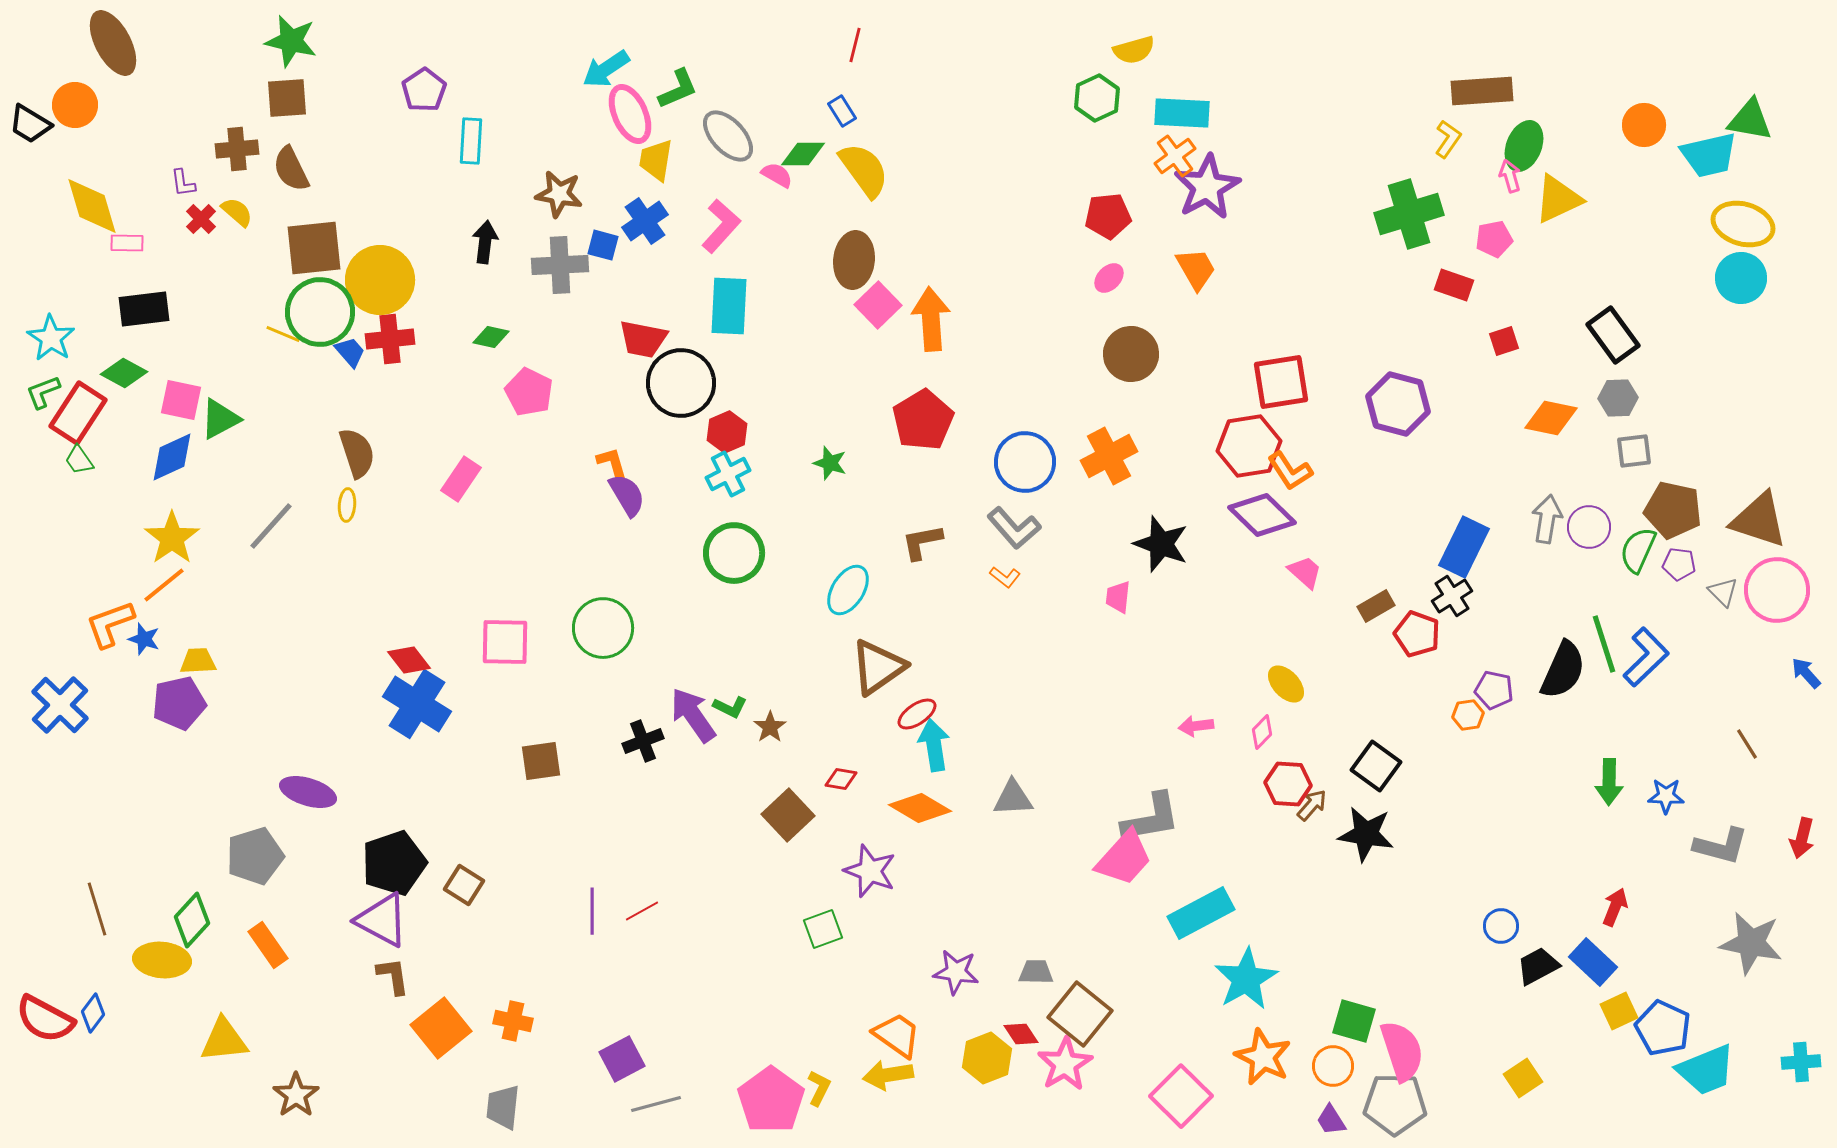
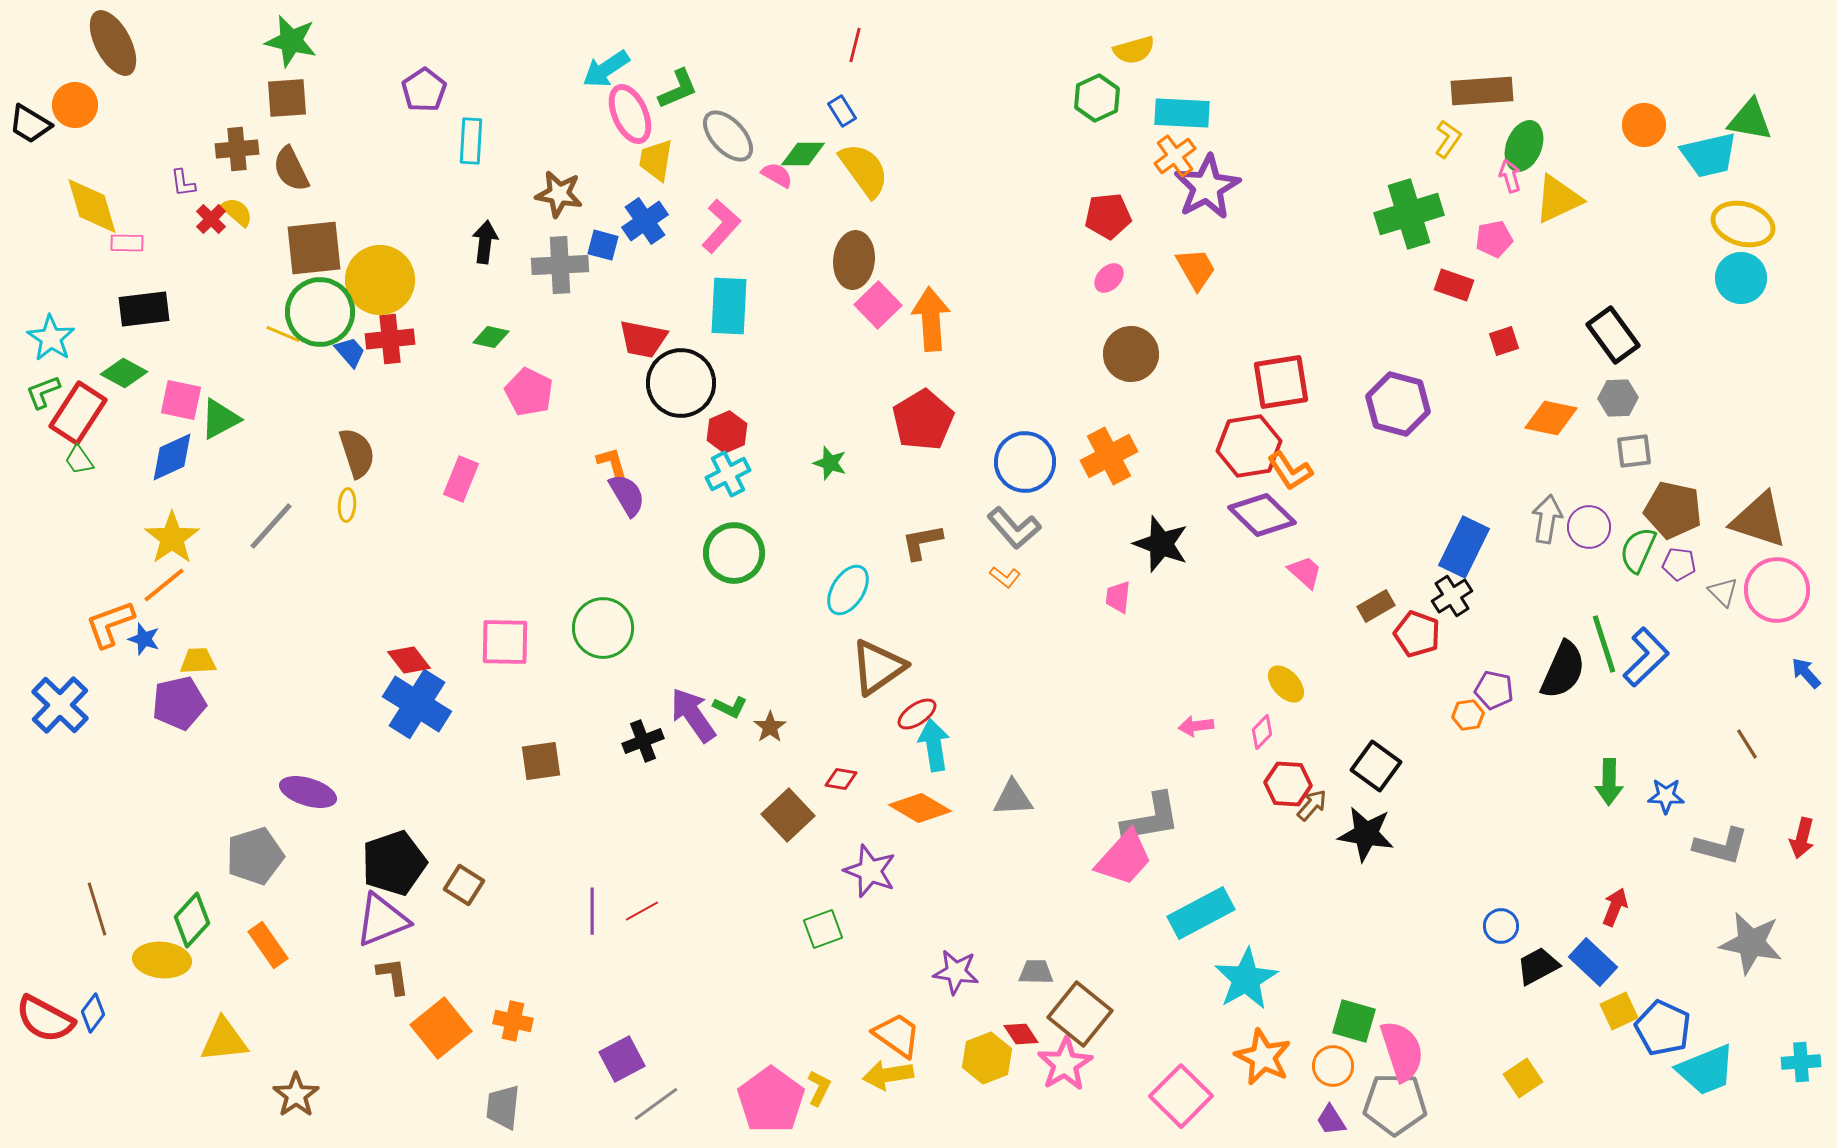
red cross at (201, 219): moved 10 px right
pink rectangle at (461, 479): rotated 12 degrees counterclockwise
purple triangle at (382, 920): rotated 50 degrees counterclockwise
gray line at (656, 1104): rotated 21 degrees counterclockwise
